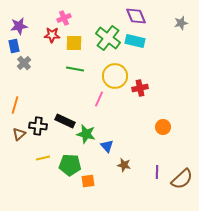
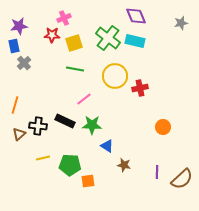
yellow square: rotated 18 degrees counterclockwise
pink line: moved 15 px left; rotated 28 degrees clockwise
green star: moved 6 px right, 9 px up; rotated 12 degrees counterclockwise
blue triangle: rotated 16 degrees counterclockwise
